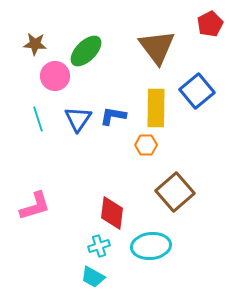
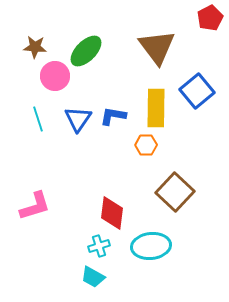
red pentagon: moved 6 px up
brown star: moved 3 px down
brown square: rotated 6 degrees counterclockwise
